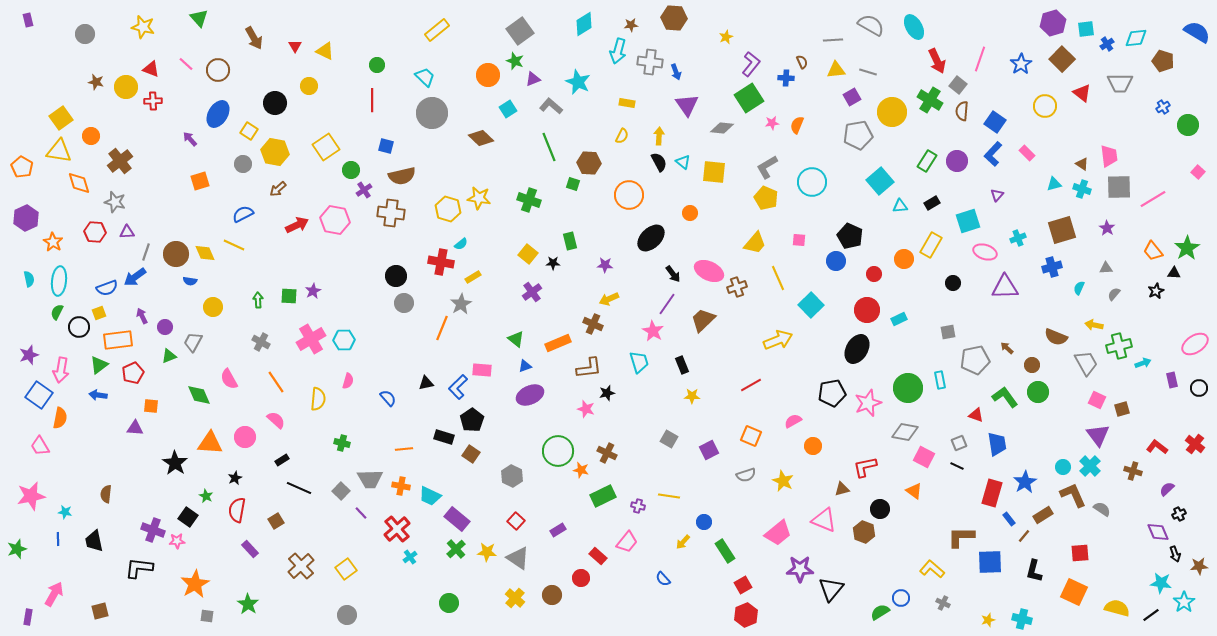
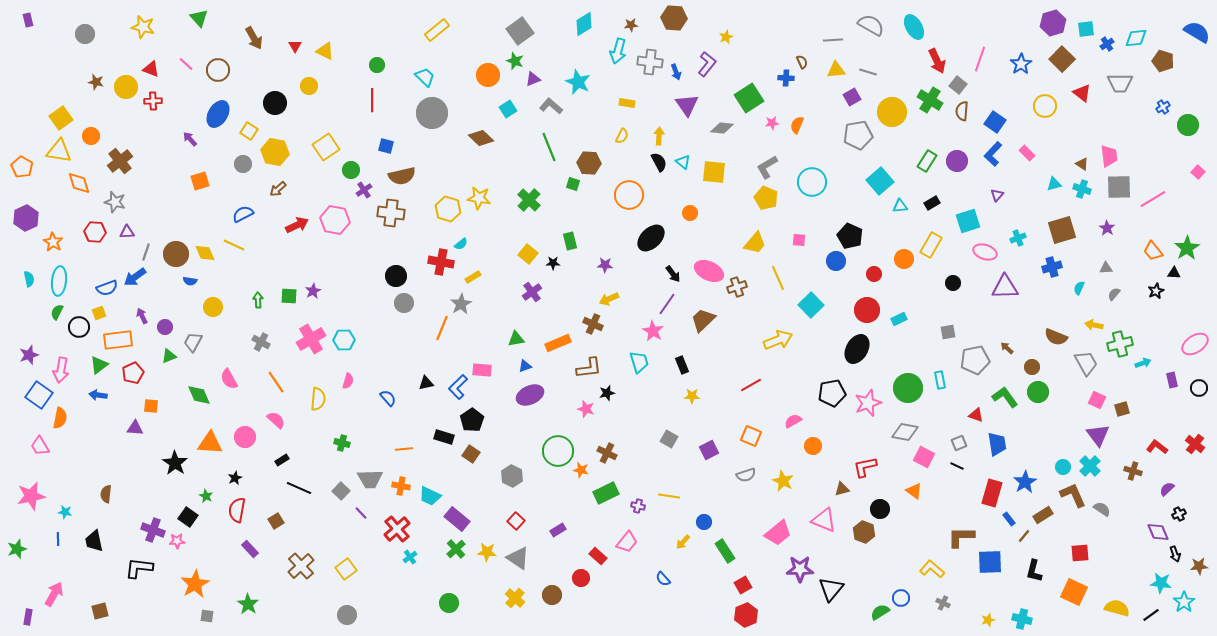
purple L-shape at (751, 64): moved 44 px left
green cross at (529, 200): rotated 25 degrees clockwise
green triangle at (516, 339): rotated 48 degrees counterclockwise
green cross at (1119, 346): moved 1 px right, 2 px up
brown circle at (1032, 365): moved 2 px down
green rectangle at (603, 496): moved 3 px right, 3 px up
